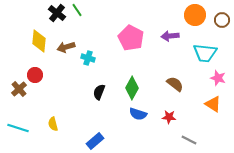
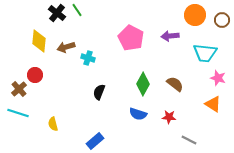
green diamond: moved 11 px right, 4 px up
cyan line: moved 15 px up
